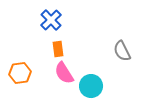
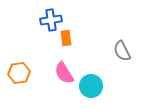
blue cross: rotated 35 degrees clockwise
orange rectangle: moved 8 px right, 11 px up
orange hexagon: moved 1 px left
